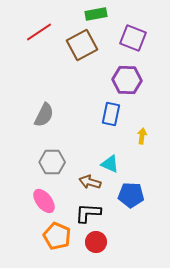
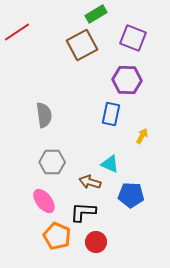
green rectangle: rotated 20 degrees counterclockwise
red line: moved 22 px left
gray semicircle: rotated 35 degrees counterclockwise
yellow arrow: rotated 21 degrees clockwise
black L-shape: moved 5 px left, 1 px up
